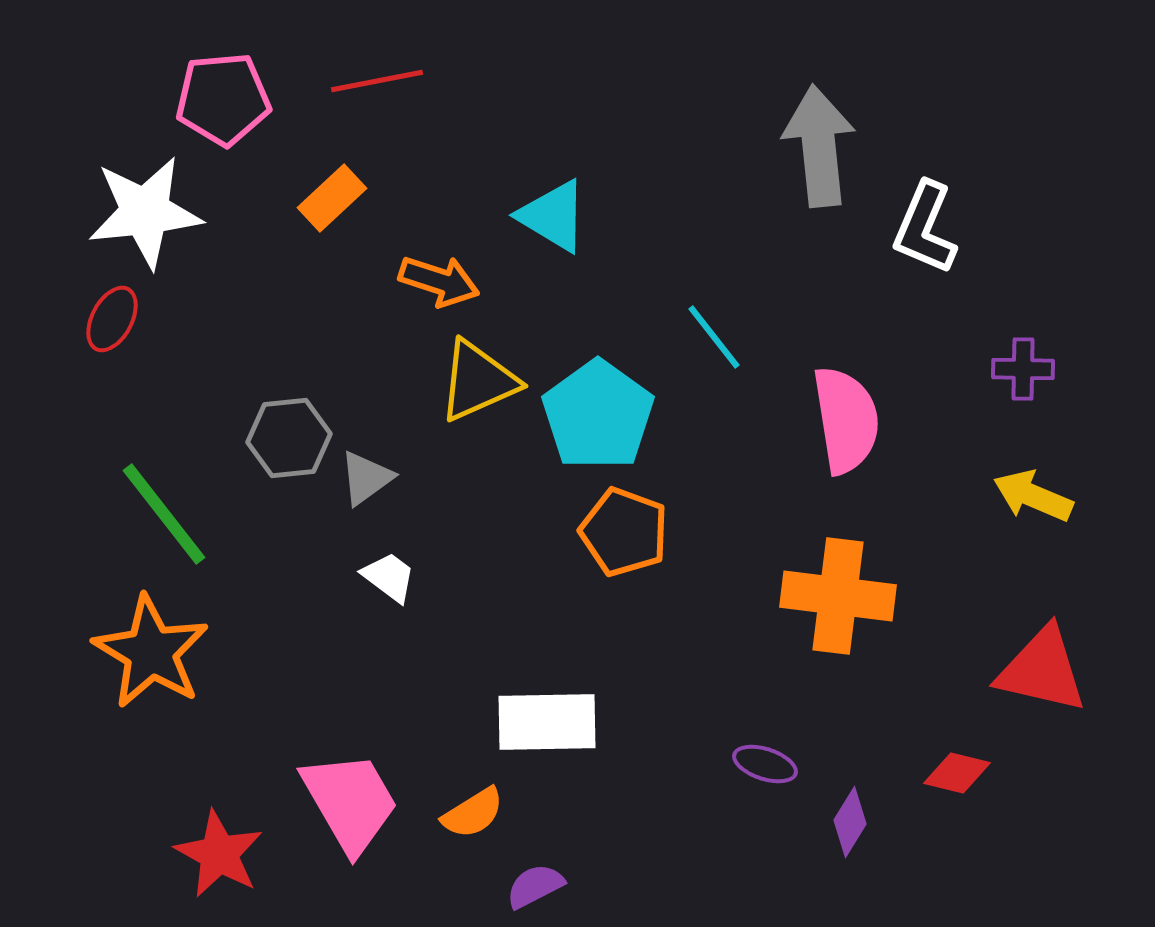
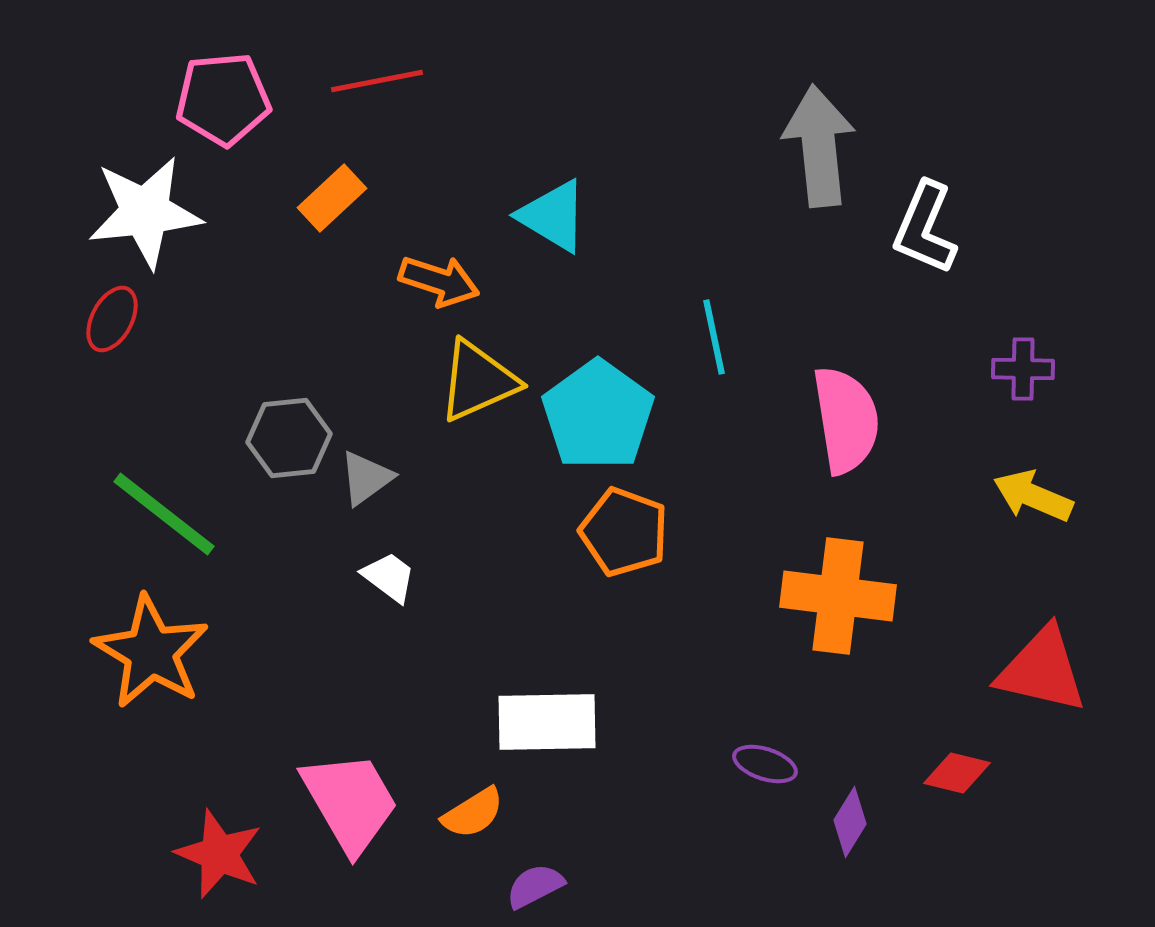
cyan line: rotated 26 degrees clockwise
green line: rotated 14 degrees counterclockwise
red star: rotated 6 degrees counterclockwise
